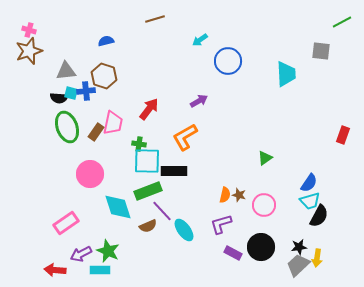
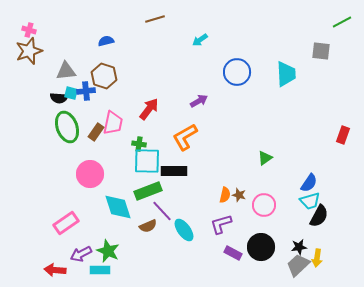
blue circle at (228, 61): moved 9 px right, 11 px down
